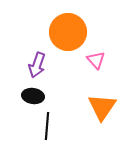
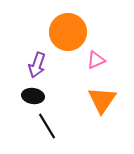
pink triangle: rotated 48 degrees clockwise
orange triangle: moved 7 px up
black line: rotated 36 degrees counterclockwise
